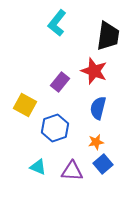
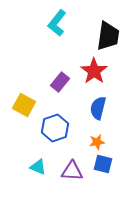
red star: rotated 16 degrees clockwise
yellow square: moved 1 px left
orange star: moved 1 px right
blue square: rotated 36 degrees counterclockwise
